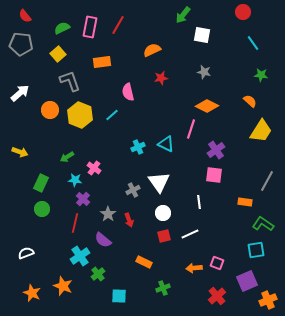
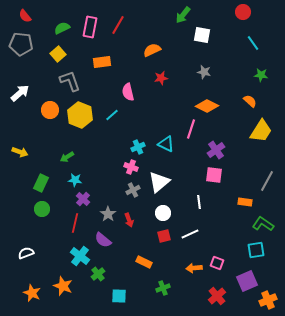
pink cross at (94, 168): moved 37 px right, 1 px up; rotated 16 degrees counterclockwise
white triangle at (159, 182): rotated 25 degrees clockwise
cyan cross at (80, 256): rotated 18 degrees counterclockwise
